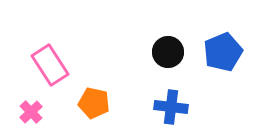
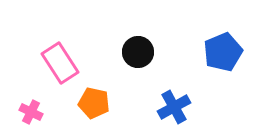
black circle: moved 30 px left
pink rectangle: moved 10 px right, 2 px up
blue cross: moved 3 px right; rotated 36 degrees counterclockwise
pink cross: rotated 20 degrees counterclockwise
